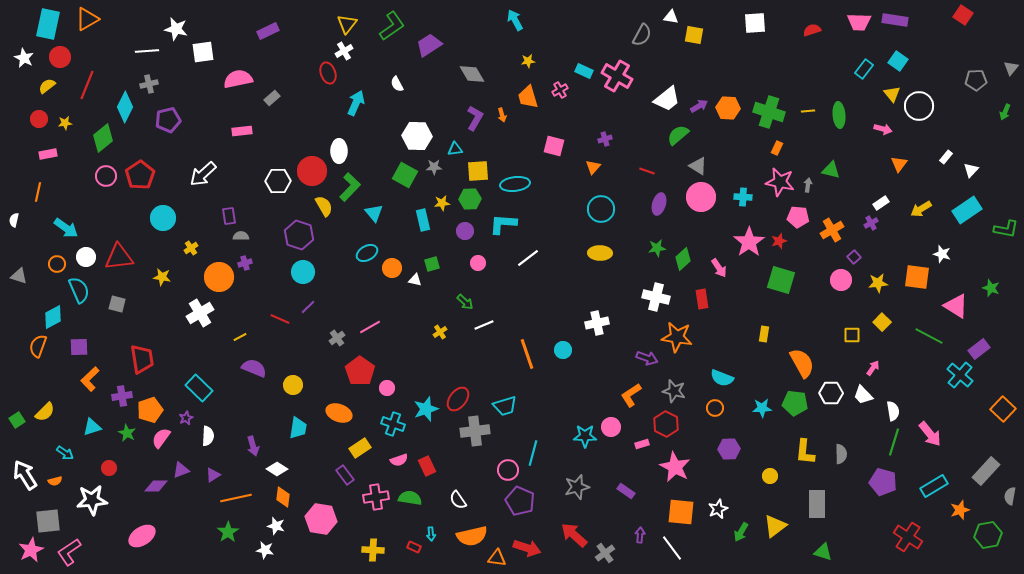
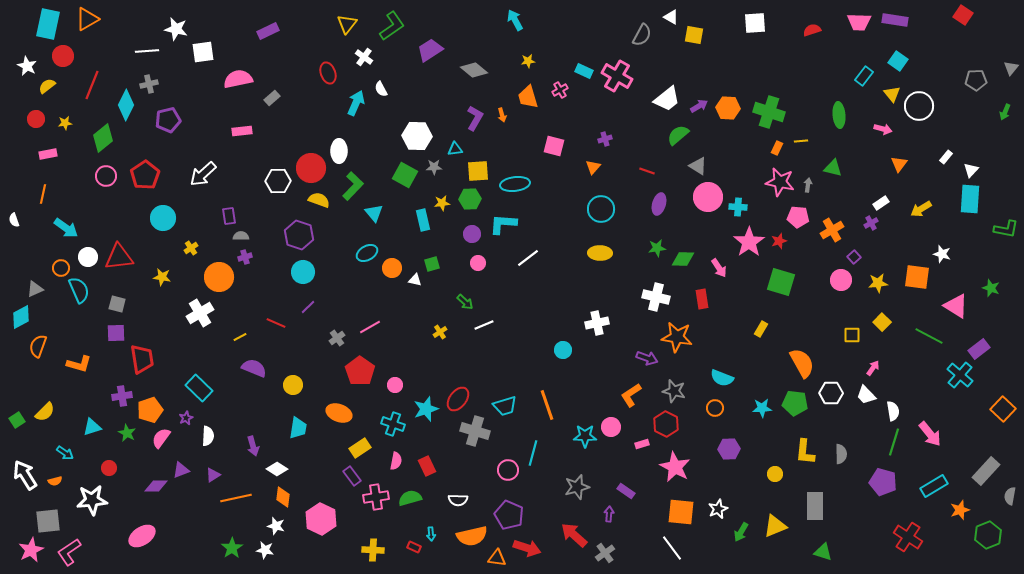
white triangle at (671, 17): rotated 21 degrees clockwise
purple trapezoid at (429, 45): moved 1 px right, 5 px down
white cross at (344, 51): moved 20 px right, 6 px down; rotated 24 degrees counterclockwise
red circle at (60, 57): moved 3 px right, 1 px up
white star at (24, 58): moved 3 px right, 8 px down
cyan rectangle at (864, 69): moved 7 px down
gray diamond at (472, 74): moved 2 px right, 4 px up; rotated 20 degrees counterclockwise
white semicircle at (397, 84): moved 16 px left, 5 px down
red line at (87, 85): moved 5 px right
cyan diamond at (125, 107): moved 1 px right, 2 px up
yellow line at (808, 111): moved 7 px left, 30 px down
red circle at (39, 119): moved 3 px left
green triangle at (831, 170): moved 2 px right, 2 px up
red circle at (312, 171): moved 1 px left, 3 px up
red pentagon at (140, 175): moved 5 px right
green L-shape at (350, 187): moved 3 px right, 1 px up
orange line at (38, 192): moved 5 px right, 2 px down
pink circle at (701, 197): moved 7 px right
cyan cross at (743, 197): moved 5 px left, 10 px down
yellow semicircle at (324, 206): moved 5 px left, 6 px up; rotated 40 degrees counterclockwise
cyan rectangle at (967, 210): moved 3 px right, 11 px up; rotated 52 degrees counterclockwise
white semicircle at (14, 220): rotated 32 degrees counterclockwise
purple circle at (465, 231): moved 7 px right, 3 px down
white circle at (86, 257): moved 2 px right
green diamond at (683, 259): rotated 45 degrees clockwise
purple cross at (245, 263): moved 6 px up
orange circle at (57, 264): moved 4 px right, 4 px down
gray triangle at (19, 276): moved 16 px right, 13 px down; rotated 42 degrees counterclockwise
green square at (781, 280): moved 2 px down
cyan diamond at (53, 317): moved 32 px left
red line at (280, 319): moved 4 px left, 4 px down
yellow rectangle at (764, 334): moved 3 px left, 5 px up; rotated 21 degrees clockwise
purple square at (79, 347): moved 37 px right, 14 px up
orange line at (527, 354): moved 20 px right, 51 px down
orange L-shape at (90, 379): moved 11 px left, 15 px up; rotated 120 degrees counterclockwise
pink circle at (387, 388): moved 8 px right, 3 px up
white trapezoid at (863, 395): moved 3 px right
gray cross at (475, 431): rotated 24 degrees clockwise
pink semicircle at (399, 460): moved 3 px left, 1 px down; rotated 60 degrees counterclockwise
purple rectangle at (345, 475): moved 7 px right, 1 px down
yellow circle at (770, 476): moved 5 px right, 2 px up
green semicircle at (410, 498): rotated 25 degrees counterclockwise
white semicircle at (458, 500): rotated 54 degrees counterclockwise
purple pentagon at (520, 501): moved 11 px left, 14 px down
gray rectangle at (817, 504): moved 2 px left, 2 px down
pink hexagon at (321, 519): rotated 16 degrees clockwise
yellow triangle at (775, 526): rotated 15 degrees clockwise
green star at (228, 532): moved 4 px right, 16 px down
purple arrow at (640, 535): moved 31 px left, 21 px up
green hexagon at (988, 535): rotated 12 degrees counterclockwise
